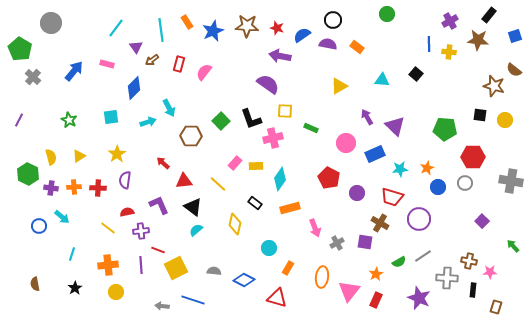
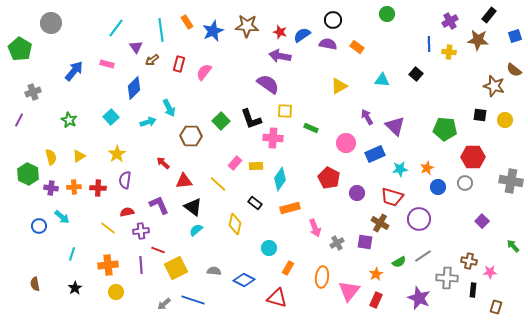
red star at (277, 28): moved 3 px right, 4 px down
gray cross at (33, 77): moved 15 px down; rotated 28 degrees clockwise
cyan square at (111, 117): rotated 35 degrees counterclockwise
pink cross at (273, 138): rotated 18 degrees clockwise
gray arrow at (162, 306): moved 2 px right, 2 px up; rotated 48 degrees counterclockwise
